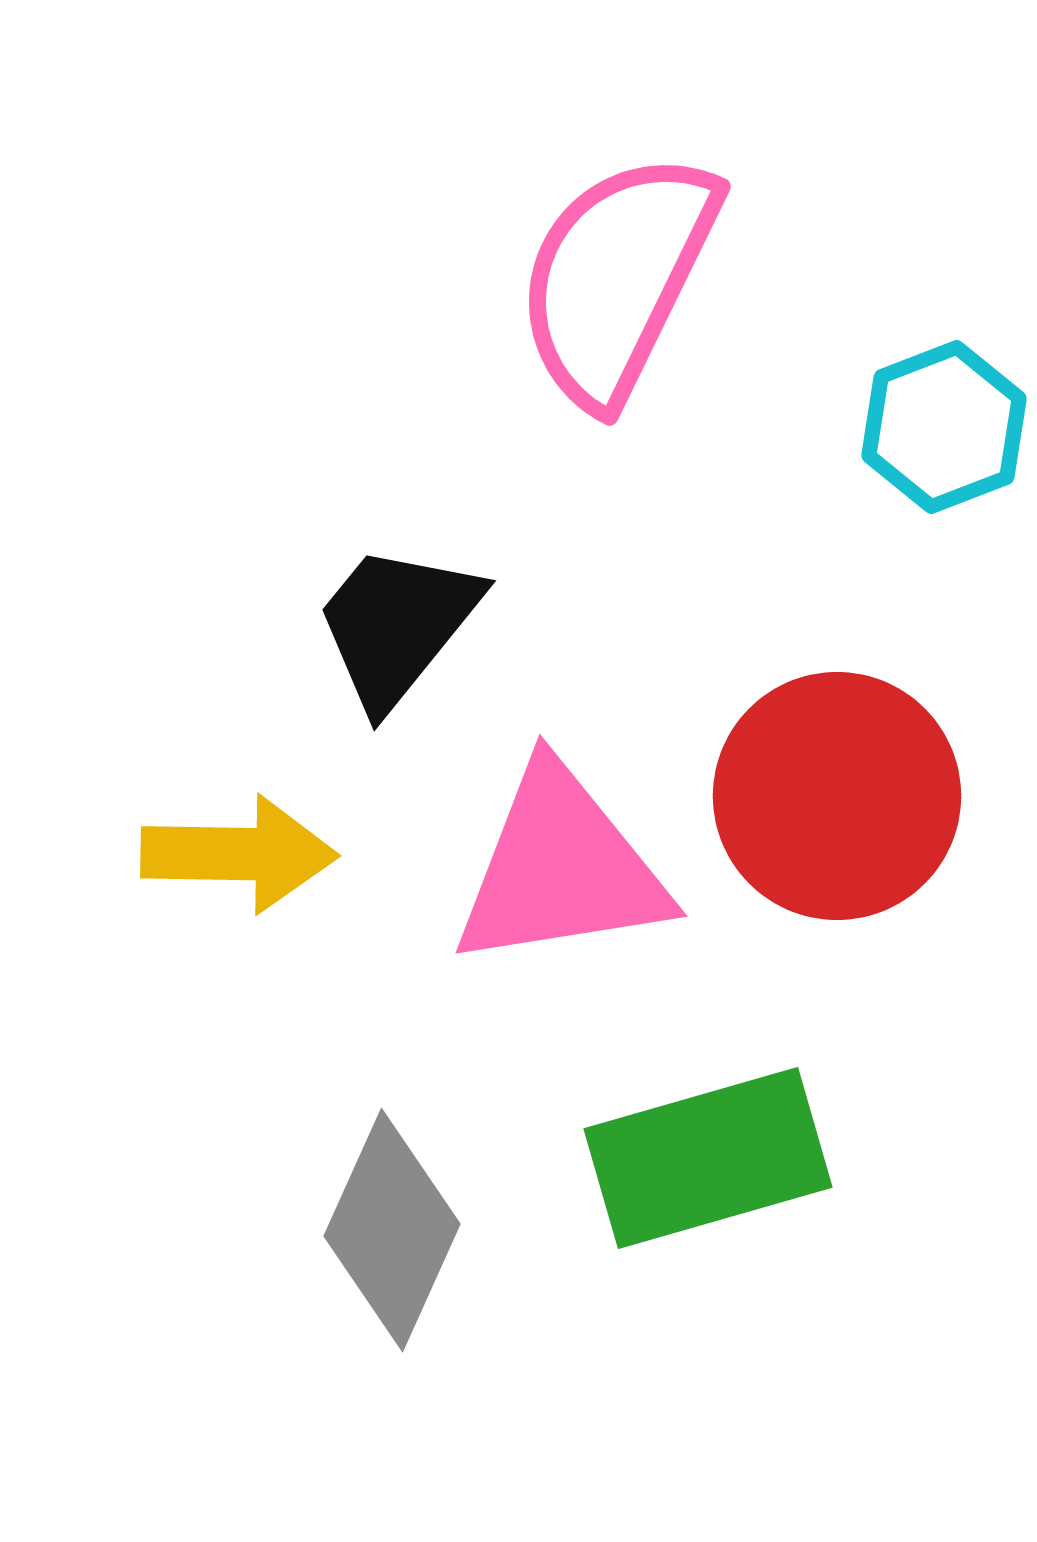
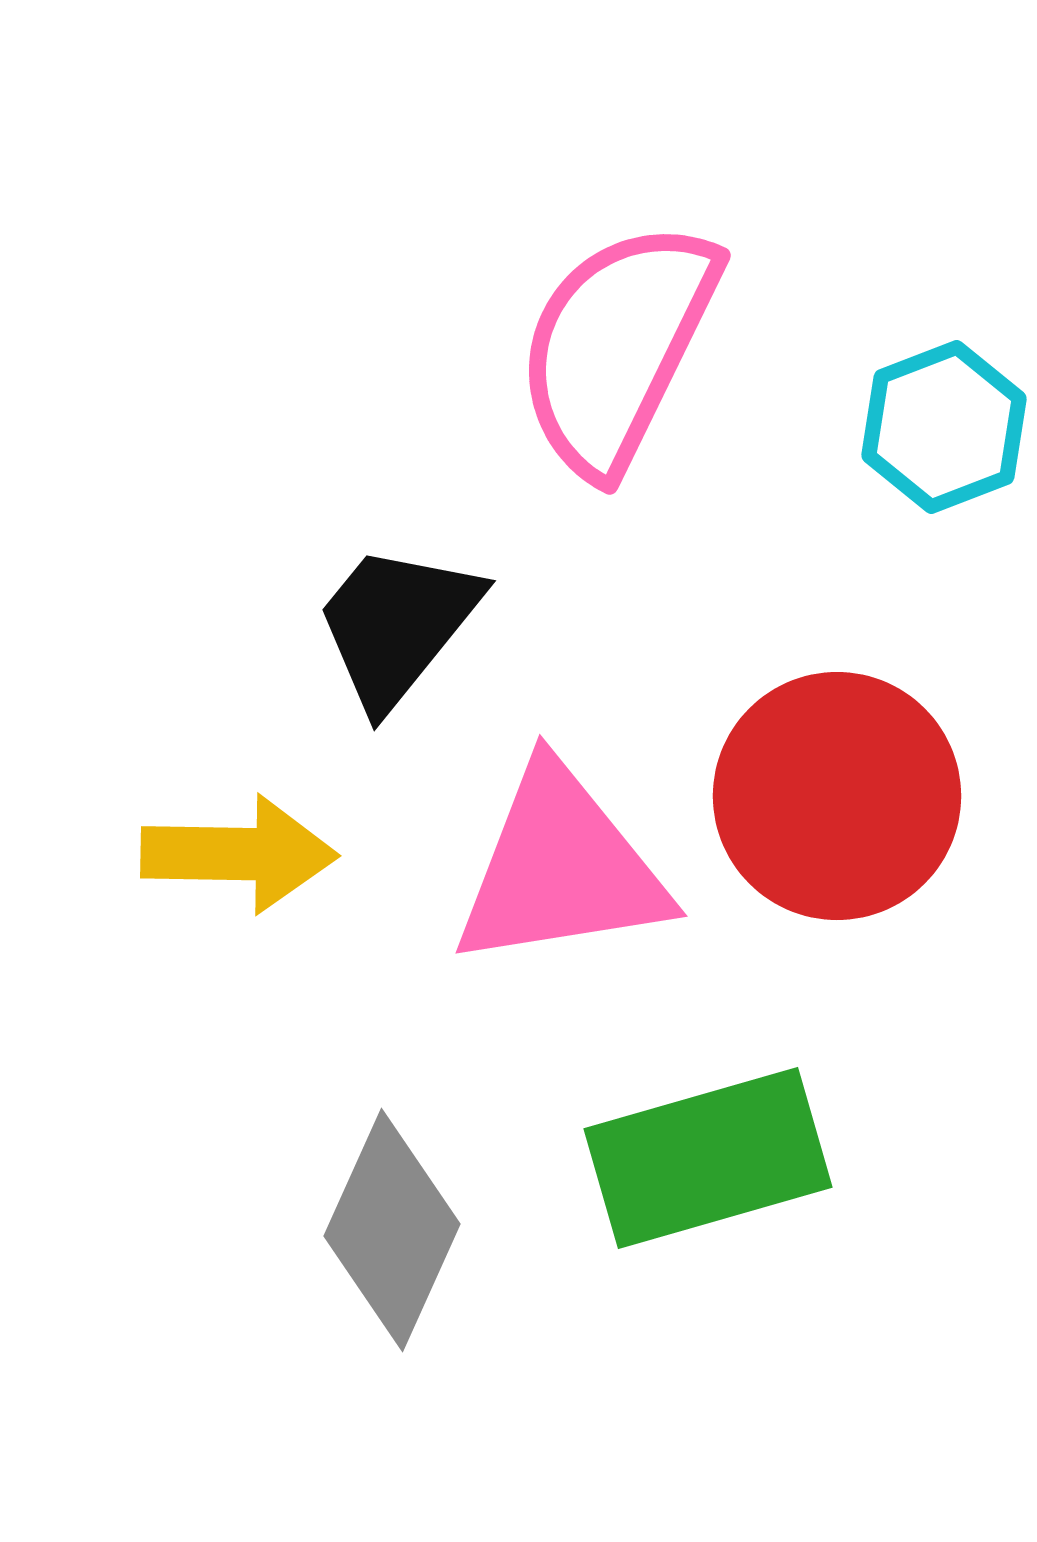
pink semicircle: moved 69 px down
